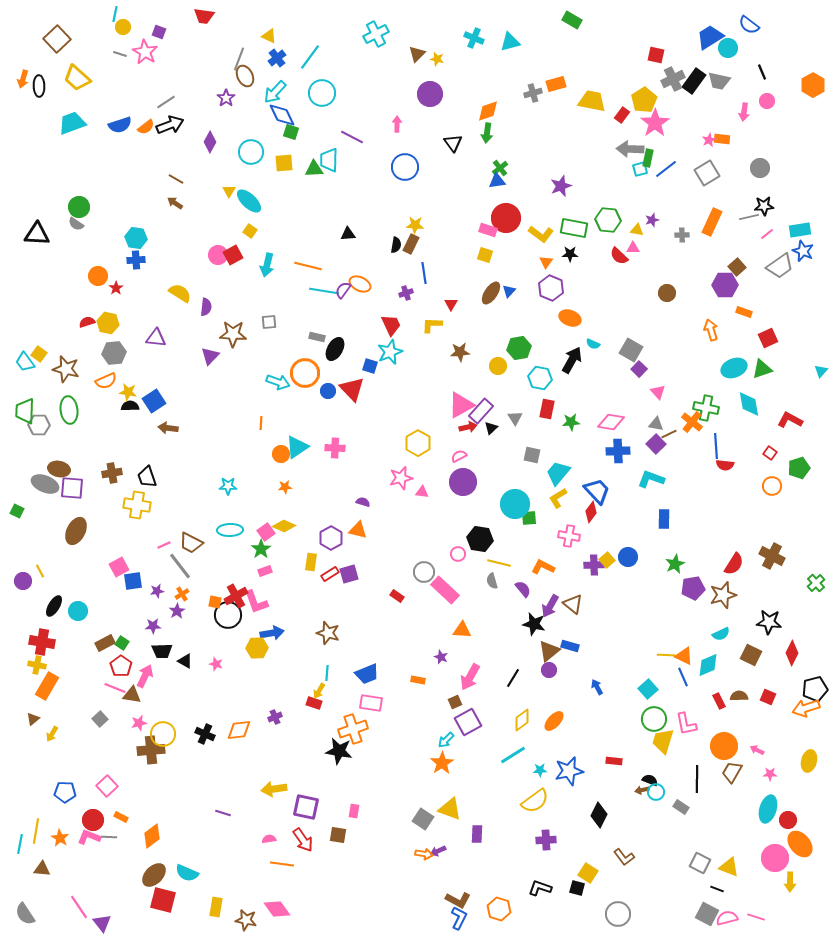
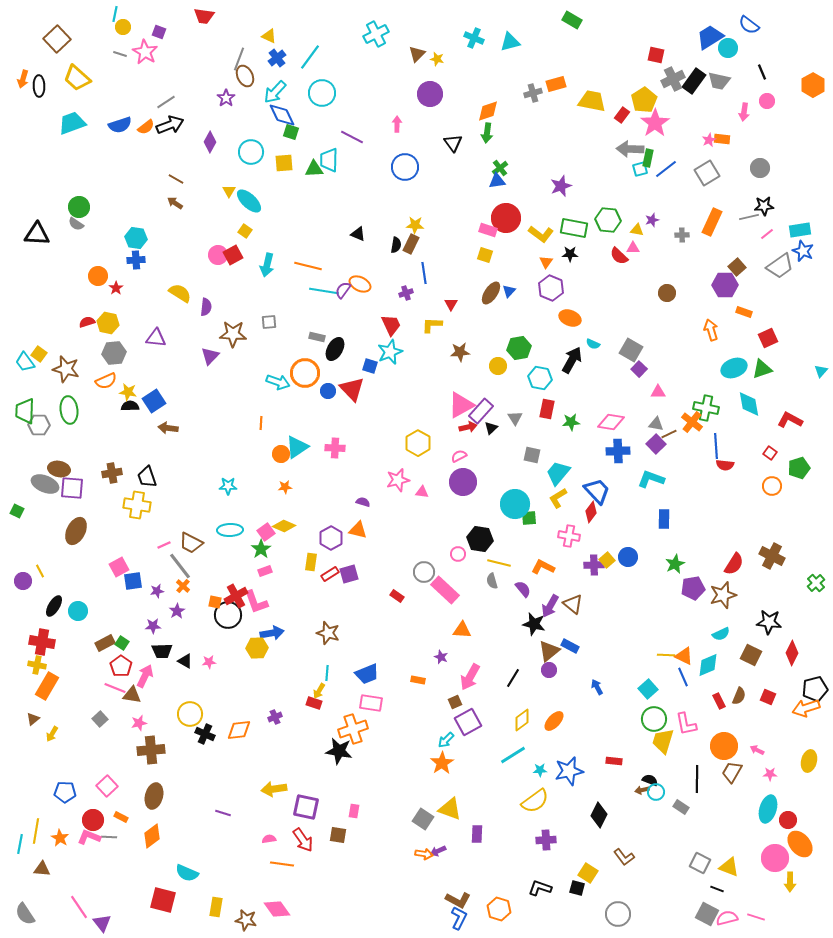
yellow square at (250, 231): moved 5 px left
black triangle at (348, 234): moved 10 px right; rotated 28 degrees clockwise
pink triangle at (658, 392): rotated 49 degrees counterclockwise
pink star at (401, 478): moved 3 px left, 2 px down
orange cross at (182, 594): moved 1 px right, 8 px up; rotated 16 degrees counterclockwise
blue rectangle at (570, 646): rotated 12 degrees clockwise
pink star at (216, 664): moved 7 px left, 2 px up; rotated 24 degrees counterclockwise
brown semicircle at (739, 696): rotated 114 degrees clockwise
yellow circle at (163, 734): moved 27 px right, 20 px up
brown ellipse at (154, 875): moved 79 px up; rotated 30 degrees counterclockwise
